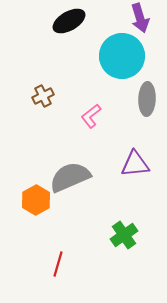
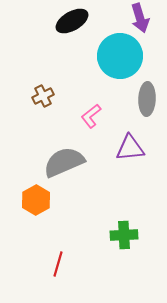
black ellipse: moved 3 px right
cyan circle: moved 2 px left
purple triangle: moved 5 px left, 16 px up
gray semicircle: moved 6 px left, 15 px up
green cross: rotated 32 degrees clockwise
